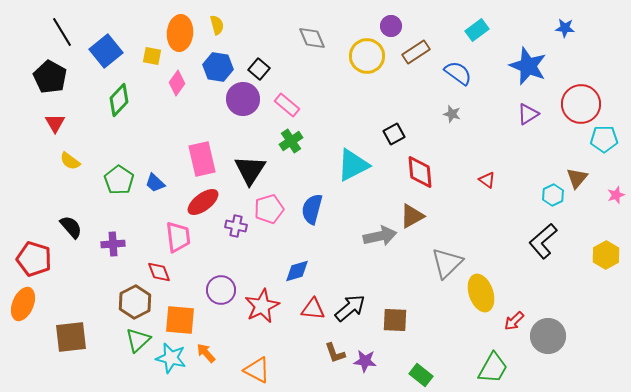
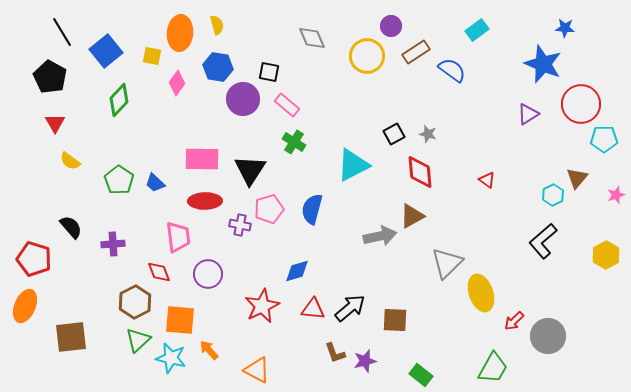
blue star at (528, 66): moved 15 px right, 2 px up
black square at (259, 69): moved 10 px right, 3 px down; rotated 30 degrees counterclockwise
blue semicircle at (458, 73): moved 6 px left, 3 px up
gray star at (452, 114): moved 24 px left, 20 px down
green cross at (291, 141): moved 3 px right, 1 px down; rotated 25 degrees counterclockwise
pink rectangle at (202, 159): rotated 76 degrees counterclockwise
red ellipse at (203, 202): moved 2 px right, 1 px up; rotated 36 degrees clockwise
purple cross at (236, 226): moved 4 px right, 1 px up
purple circle at (221, 290): moved 13 px left, 16 px up
orange ellipse at (23, 304): moved 2 px right, 2 px down
orange arrow at (206, 353): moved 3 px right, 3 px up
purple star at (365, 361): rotated 20 degrees counterclockwise
